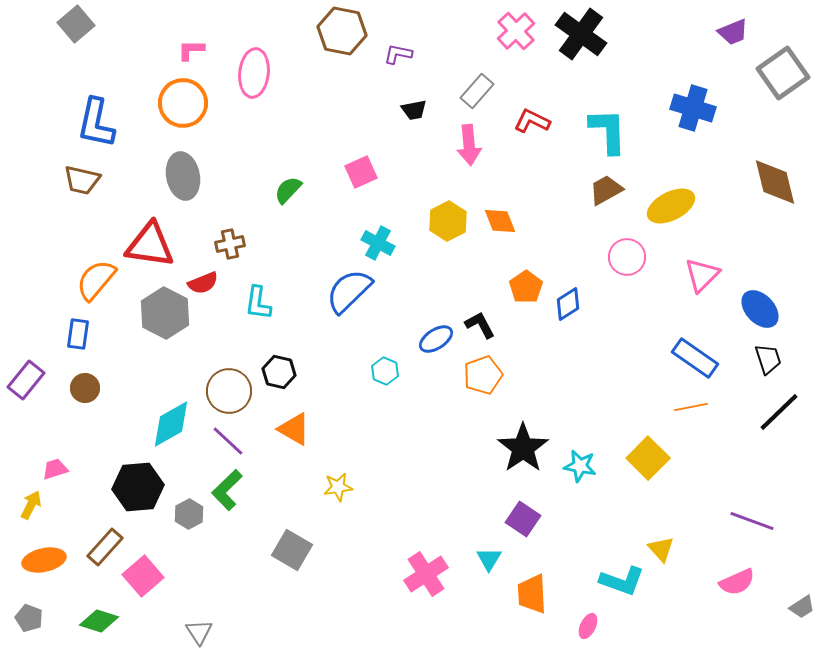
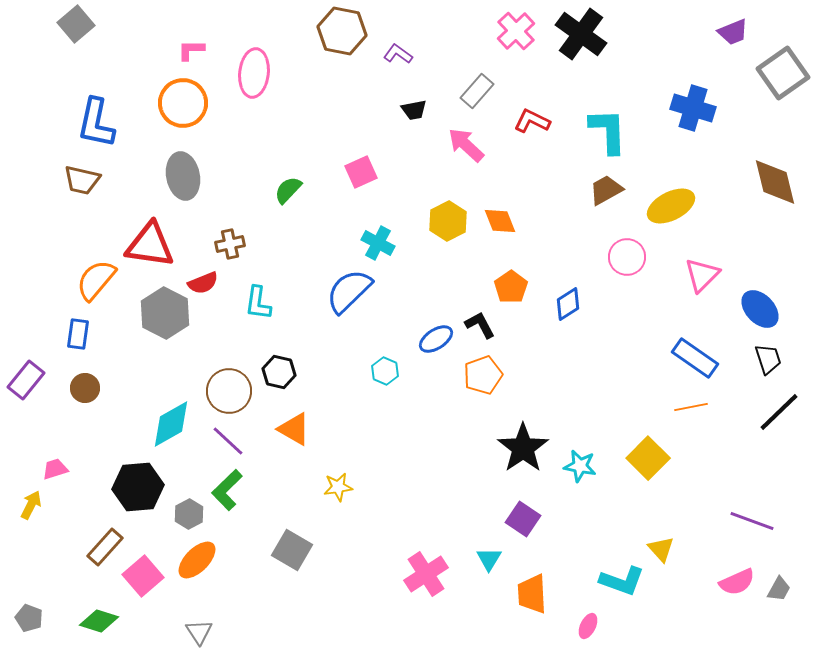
purple L-shape at (398, 54): rotated 24 degrees clockwise
pink arrow at (469, 145): moved 3 px left; rotated 138 degrees clockwise
orange pentagon at (526, 287): moved 15 px left
orange ellipse at (44, 560): moved 153 px right; rotated 33 degrees counterclockwise
gray trapezoid at (802, 607): moved 23 px left, 18 px up; rotated 28 degrees counterclockwise
